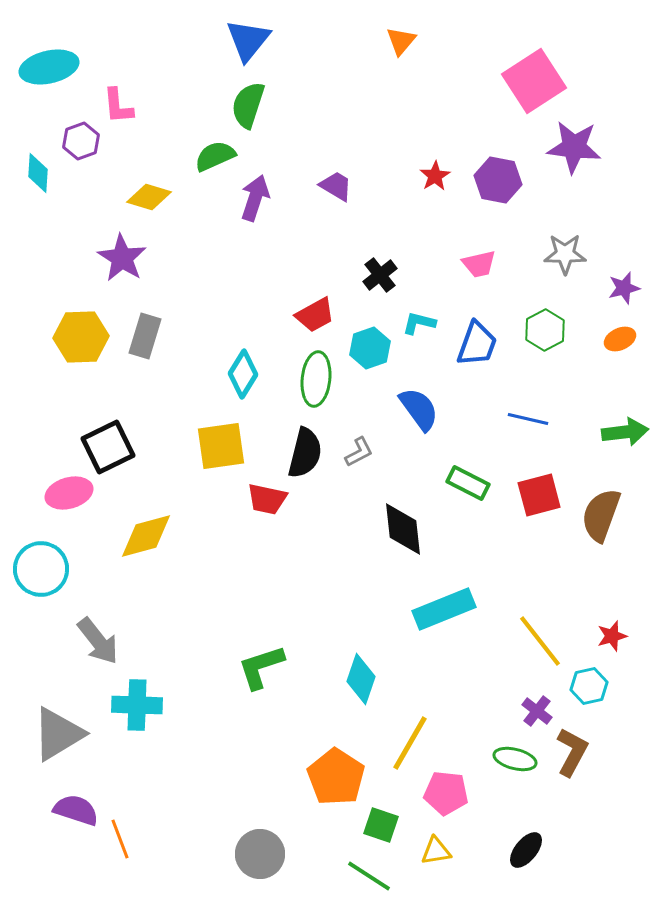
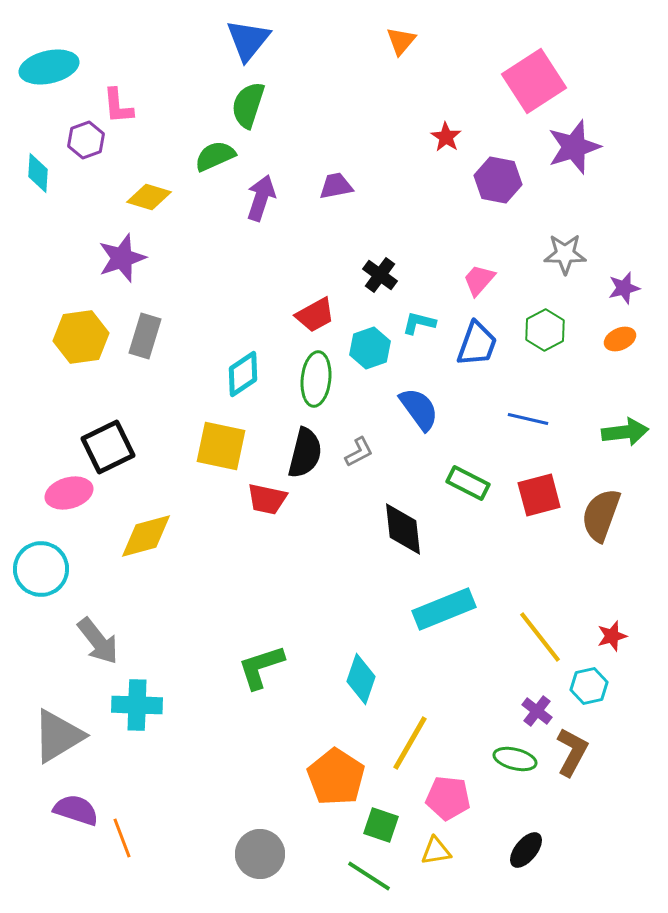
purple hexagon at (81, 141): moved 5 px right, 1 px up
purple star at (574, 147): rotated 24 degrees counterclockwise
red star at (435, 176): moved 11 px right, 39 px up; rotated 8 degrees counterclockwise
purple trapezoid at (336, 186): rotated 42 degrees counterclockwise
purple arrow at (255, 198): moved 6 px right
purple star at (122, 258): rotated 21 degrees clockwise
pink trapezoid at (479, 264): moved 16 px down; rotated 144 degrees clockwise
black cross at (380, 275): rotated 16 degrees counterclockwise
yellow hexagon at (81, 337): rotated 6 degrees counterclockwise
cyan diamond at (243, 374): rotated 24 degrees clockwise
yellow square at (221, 446): rotated 20 degrees clockwise
yellow line at (540, 641): moved 4 px up
gray triangle at (58, 734): moved 2 px down
pink pentagon at (446, 793): moved 2 px right, 5 px down
orange line at (120, 839): moved 2 px right, 1 px up
